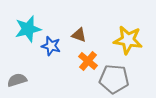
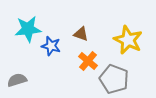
cyan star: rotated 8 degrees clockwise
brown triangle: moved 2 px right, 1 px up
yellow star: rotated 16 degrees clockwise
gray pentagon: rotated 16 degrees clockwise
